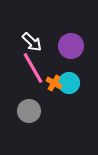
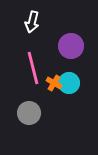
white arrow: moved 20 px up; rotated 60 degrees clockwise
pink line: rotated 16 degrees clockwise
gray circle: moved 2 px down
